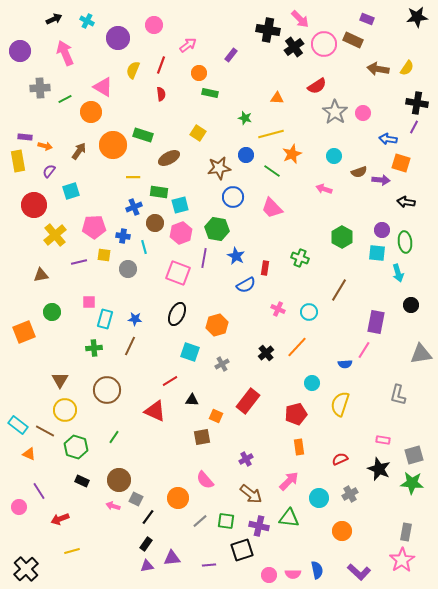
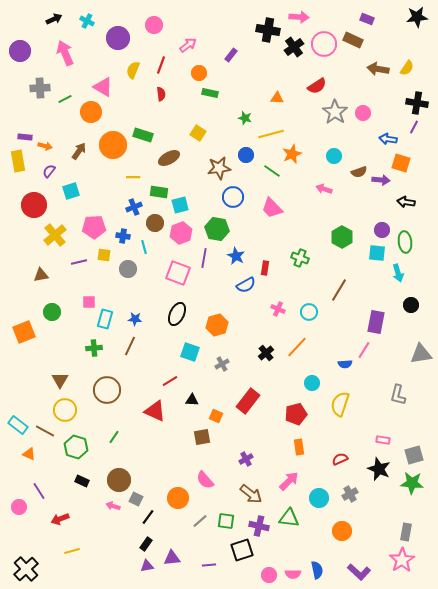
pink arrow at (300, 19): moved 1 px left, 2 px up; rotated 42 degrees counterclockwise
